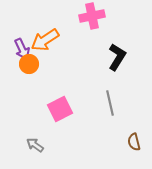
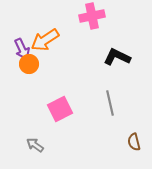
black L-shape: rotated 96 degrees counterclockwise
